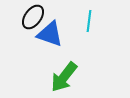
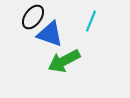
cyan line: moved 2 px right; rotated 15 degrees clockwise
green arrow: moved 16 px up; rotated 24 degrees clockwise
